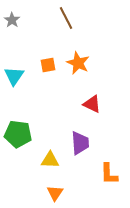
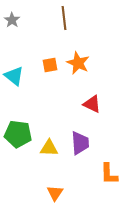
brown line: moved 2 px left; rotated 20 degrees clockwise
orange square: moved 2 px right
cyan triangle: rotated 25 degrees counterclockwise
yellow triangle: moved 1 px left, 12 px up
